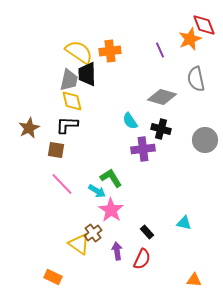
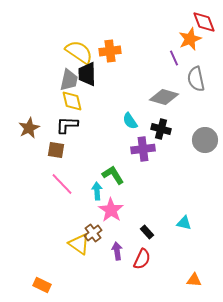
red diamond: moved 3 px up
purple line: moved 14 px right, 8 px down
gray diamond: moved 2 px right
green L-shape: moved 2 px right, 3 px up
cyan arrow: rotated 126 degrees counterclockwise
orange rectangle: moved 11 px left, 8 px down
